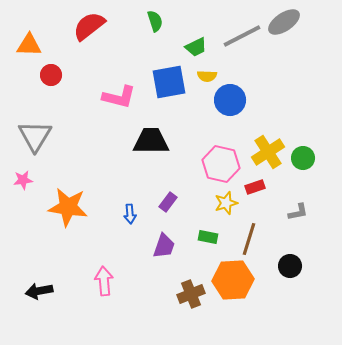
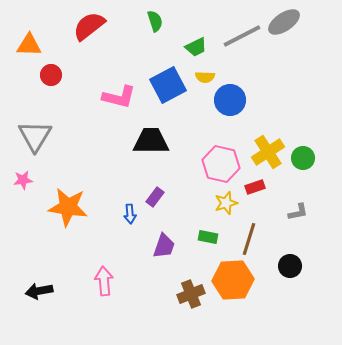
yellow semicircle: moved 2 px left, 1 px down
blue square: moved 1 px left, 3 px down; rotated 18 degrees counterclockwise
purple rectangle: moved 13 px left, 5 px up
